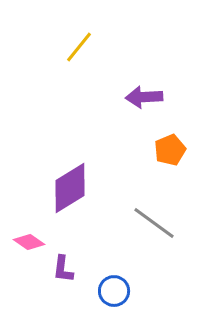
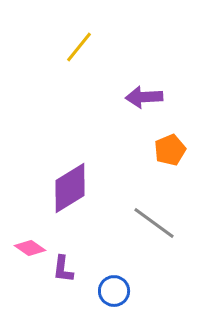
pink diamond: moved 1 px right, 6 px down
